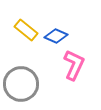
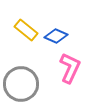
pink L-shape: moved 4 px left, 3 px down
